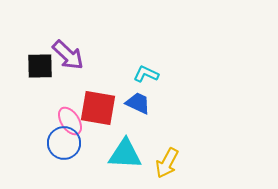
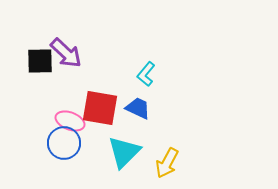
purple arrow: moved 2 px left, 2 px up
black square: moved 5 px up
cyan L-shape: rotated 75 degrees counterclockwise
blue trapezoid: moved 5 px down
red square: moved 2 px right
pink ellipse: rotated 36 degrees counterclockwise
cyan triangle: moved 1 px left, 2 px up; rotated 48 degrees counterclockwise
